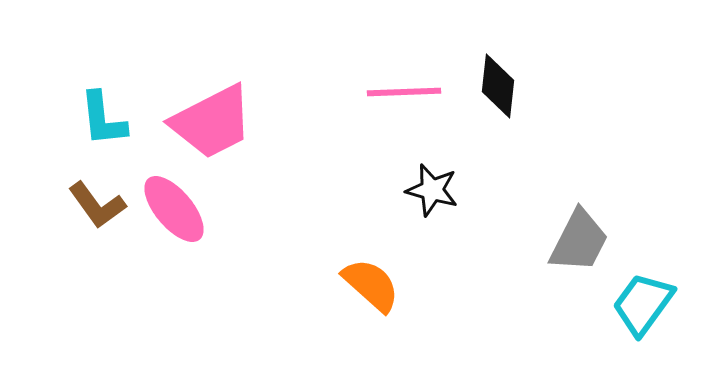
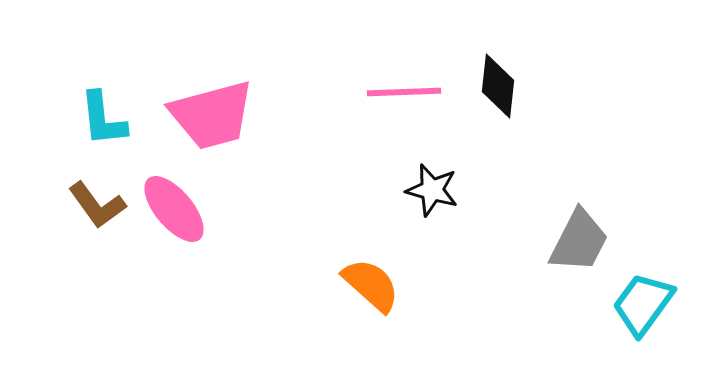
pink trapezoid: moved 7 px up; rotated 12 degrees clockwise
